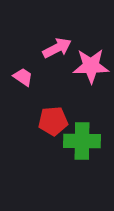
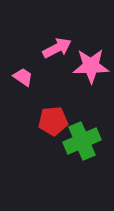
green cross: rotated 24 degrees counterclockwise
